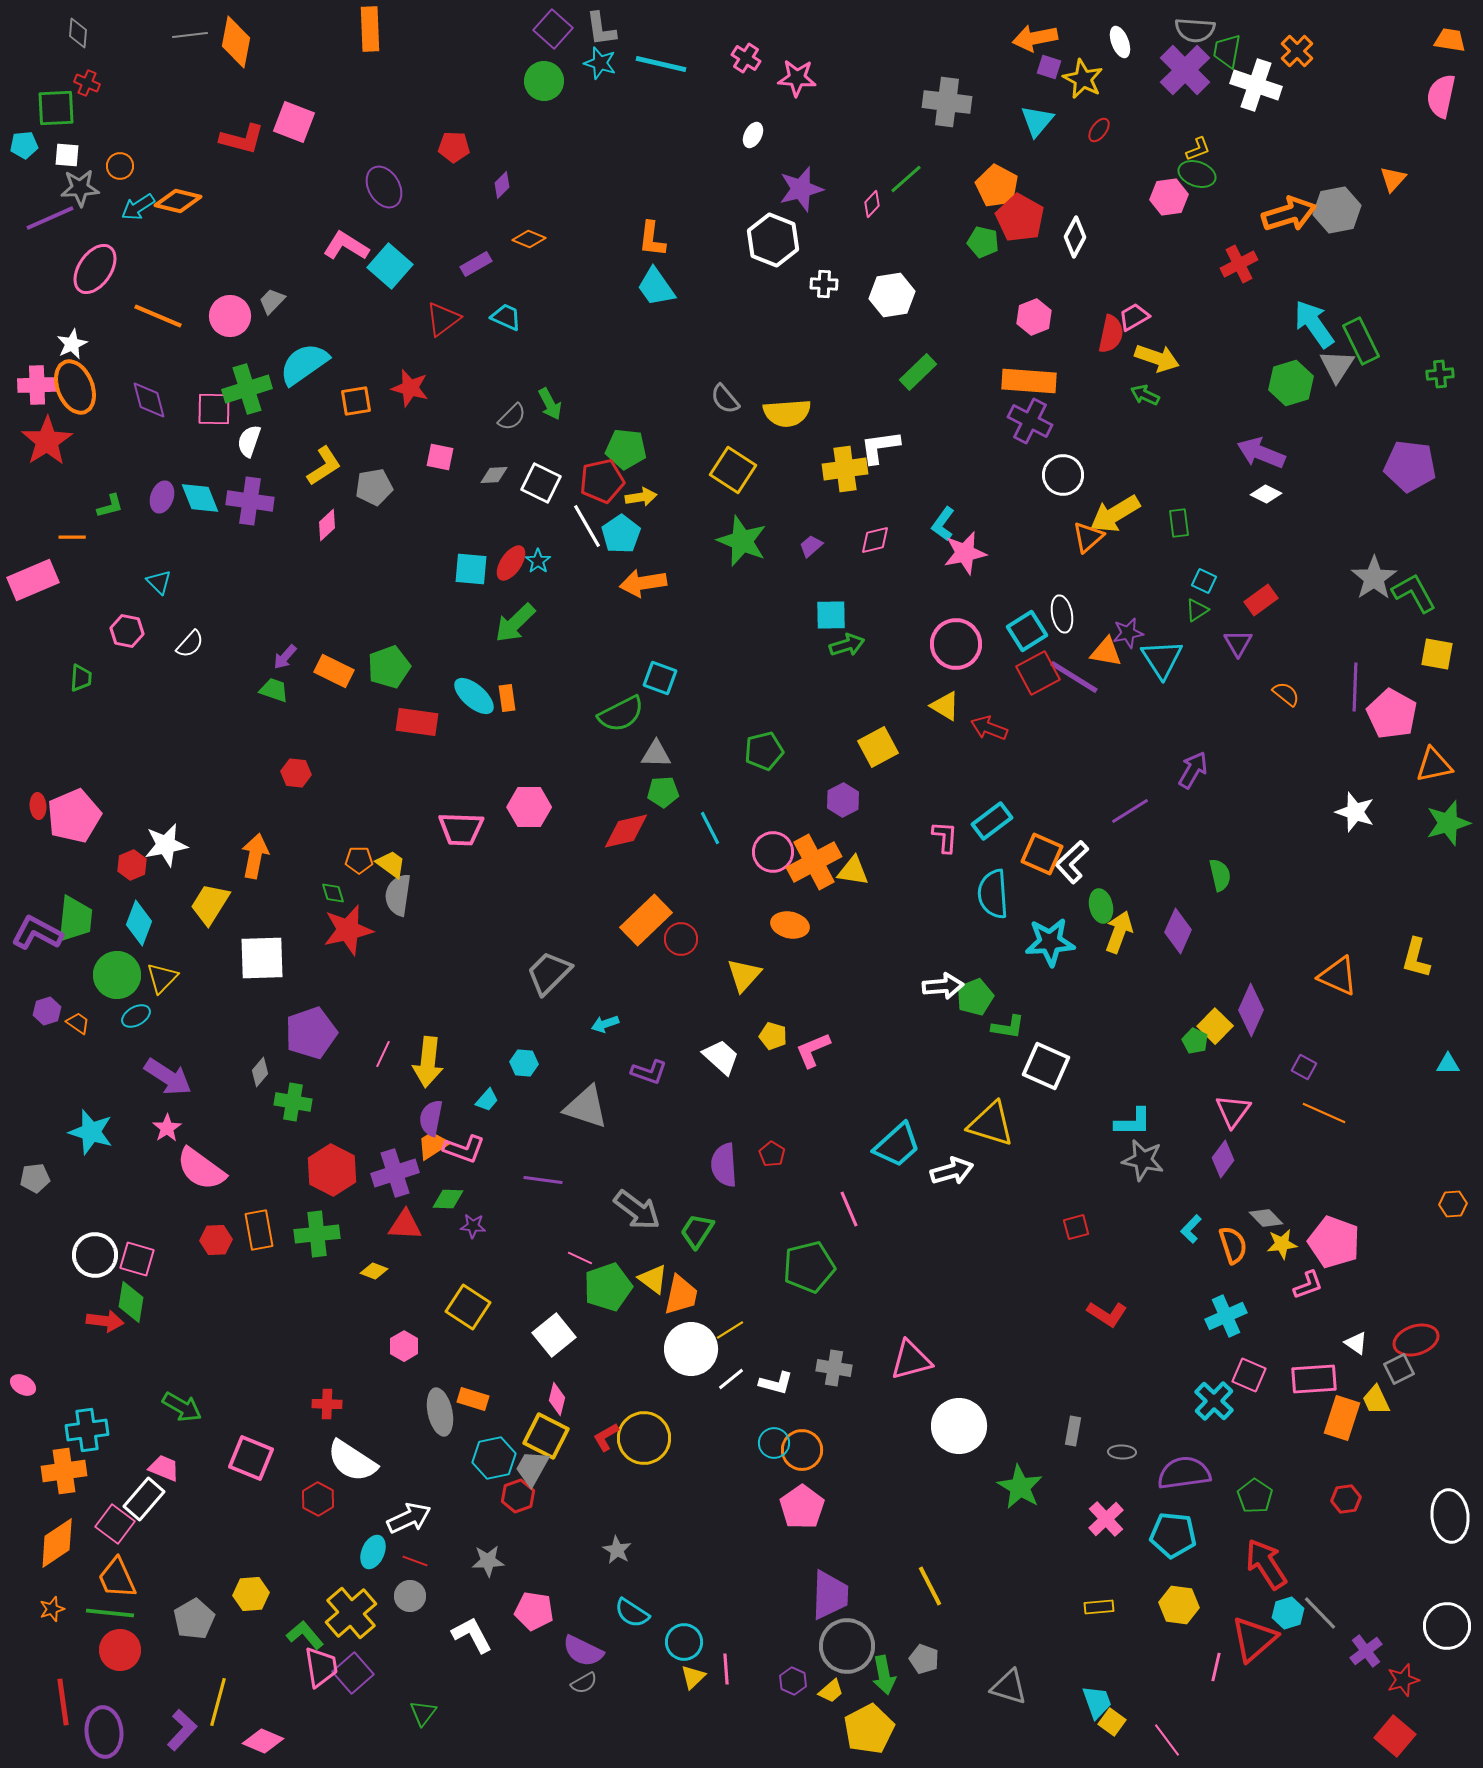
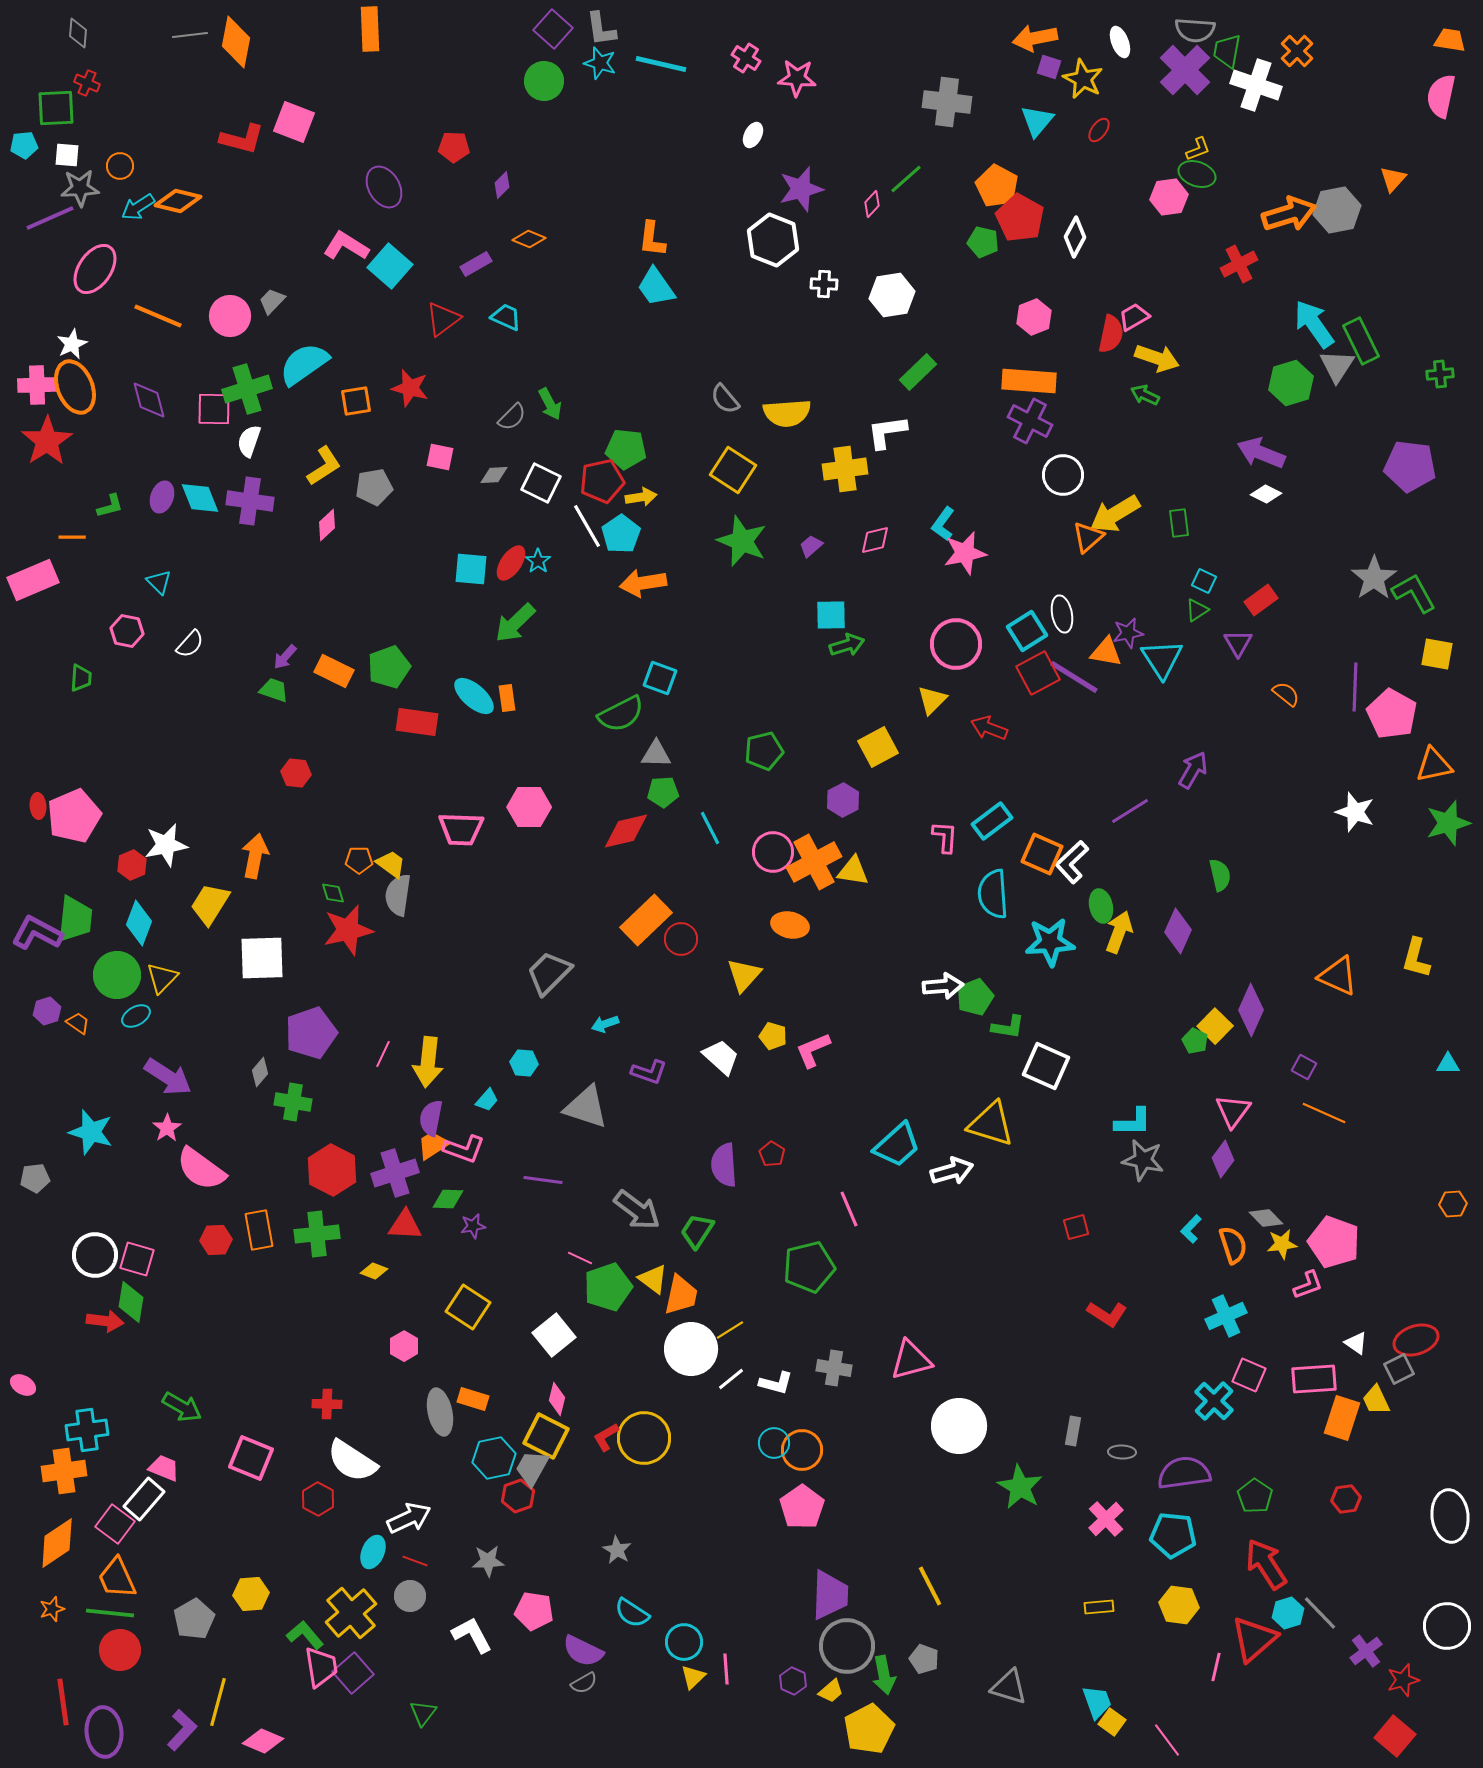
white L-shape at (880, 447): moved 7 px right, 15 px up
yellow triangle at (945, 706): moved 13 px left, 6 px up; rotated 44 degrees clockwise
purple star at (473, 1226): rotated 15 degrees counterclockwise
